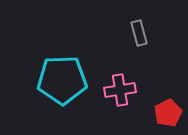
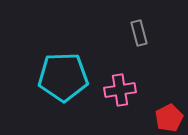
cyan pentagon: moved 1 px right, 3 px up
red pentagon: moved 1 px right, 5 px down
